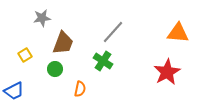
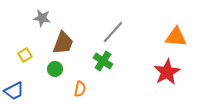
gray star: rotated 18 degrees clockwise
orange triangle: moved 2 px left, 4 px down
